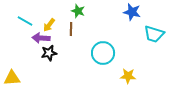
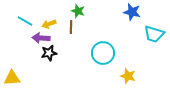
yellow arrow: moved 1 px up; rotated 32 degrees clockwise
brown line: moved 2 px up
yellow star: rotated 14 degrees clockwise
